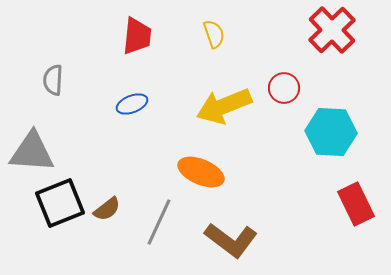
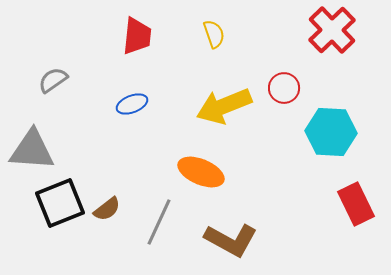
gray semicircle: rotated 52 degrees clockwise
gray triangle: moved 2 px up
brown L-shape: rotated 8 degrees counterclockwise
